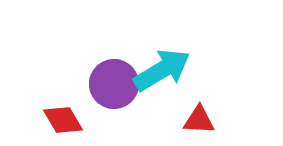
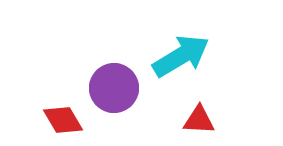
cyan arrow: moved 19 px right, 14 px up
purple circle: moved 4 px down
